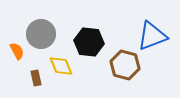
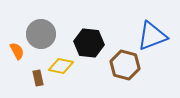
black hexagon: moved 1 px down
yellow diamond: rotated 55 degrees counterclockwise
brown rectangle: moved 2 px right
